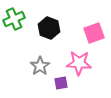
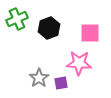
green cross: moved 3 px right
black hexagon: rotated 20 degrees clockwise
pink square: moved 4 px left; rotated 20 degrees clockwise
gray star: moved 1 px left, 12 px down
